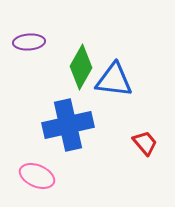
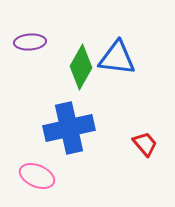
purple ellipse: moved 1 px right
blue triangle: moved 3 px right, 22 px up
blue cross: moved 1 px right, 3 px down
red trapezoid: moved 1 px down
